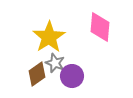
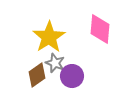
pink diamond: moved 2 px down
brown diamond: moved 1 px down
